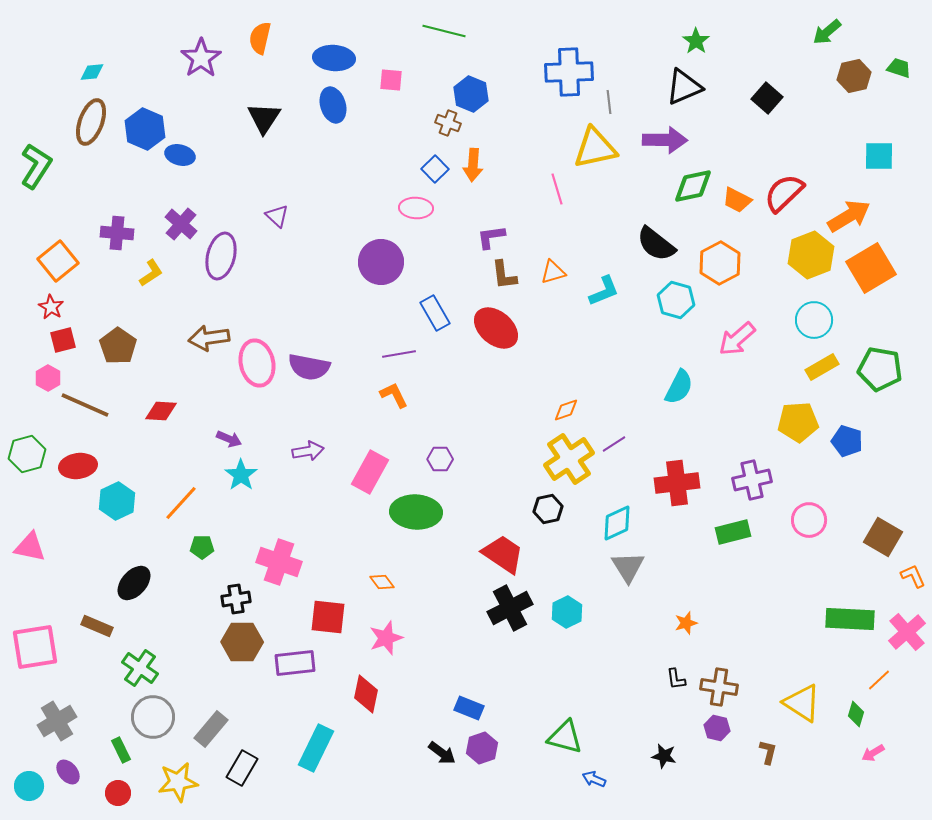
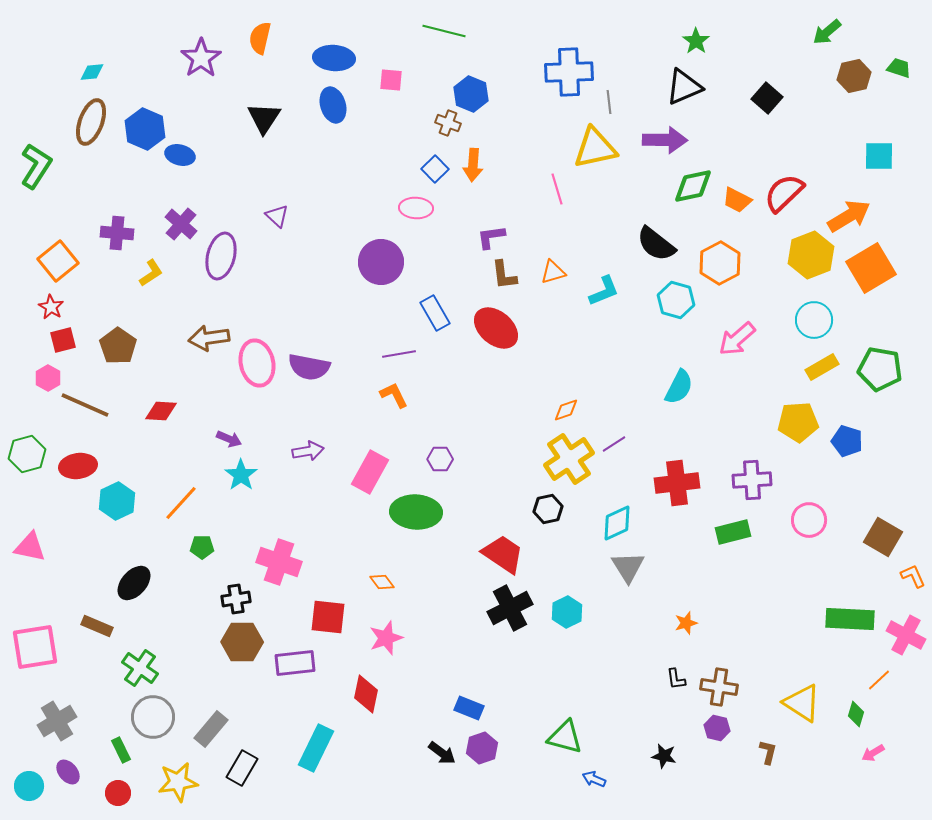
purple cross at (752, 480): rotated 9 degrees clockwise
pink cross at (907, 632): moved 1 px left, 3 px down; rotated 21 degrees counterclockwise
